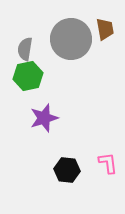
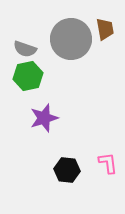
gray semicircle: rotated 80 degrees counterclockwise
